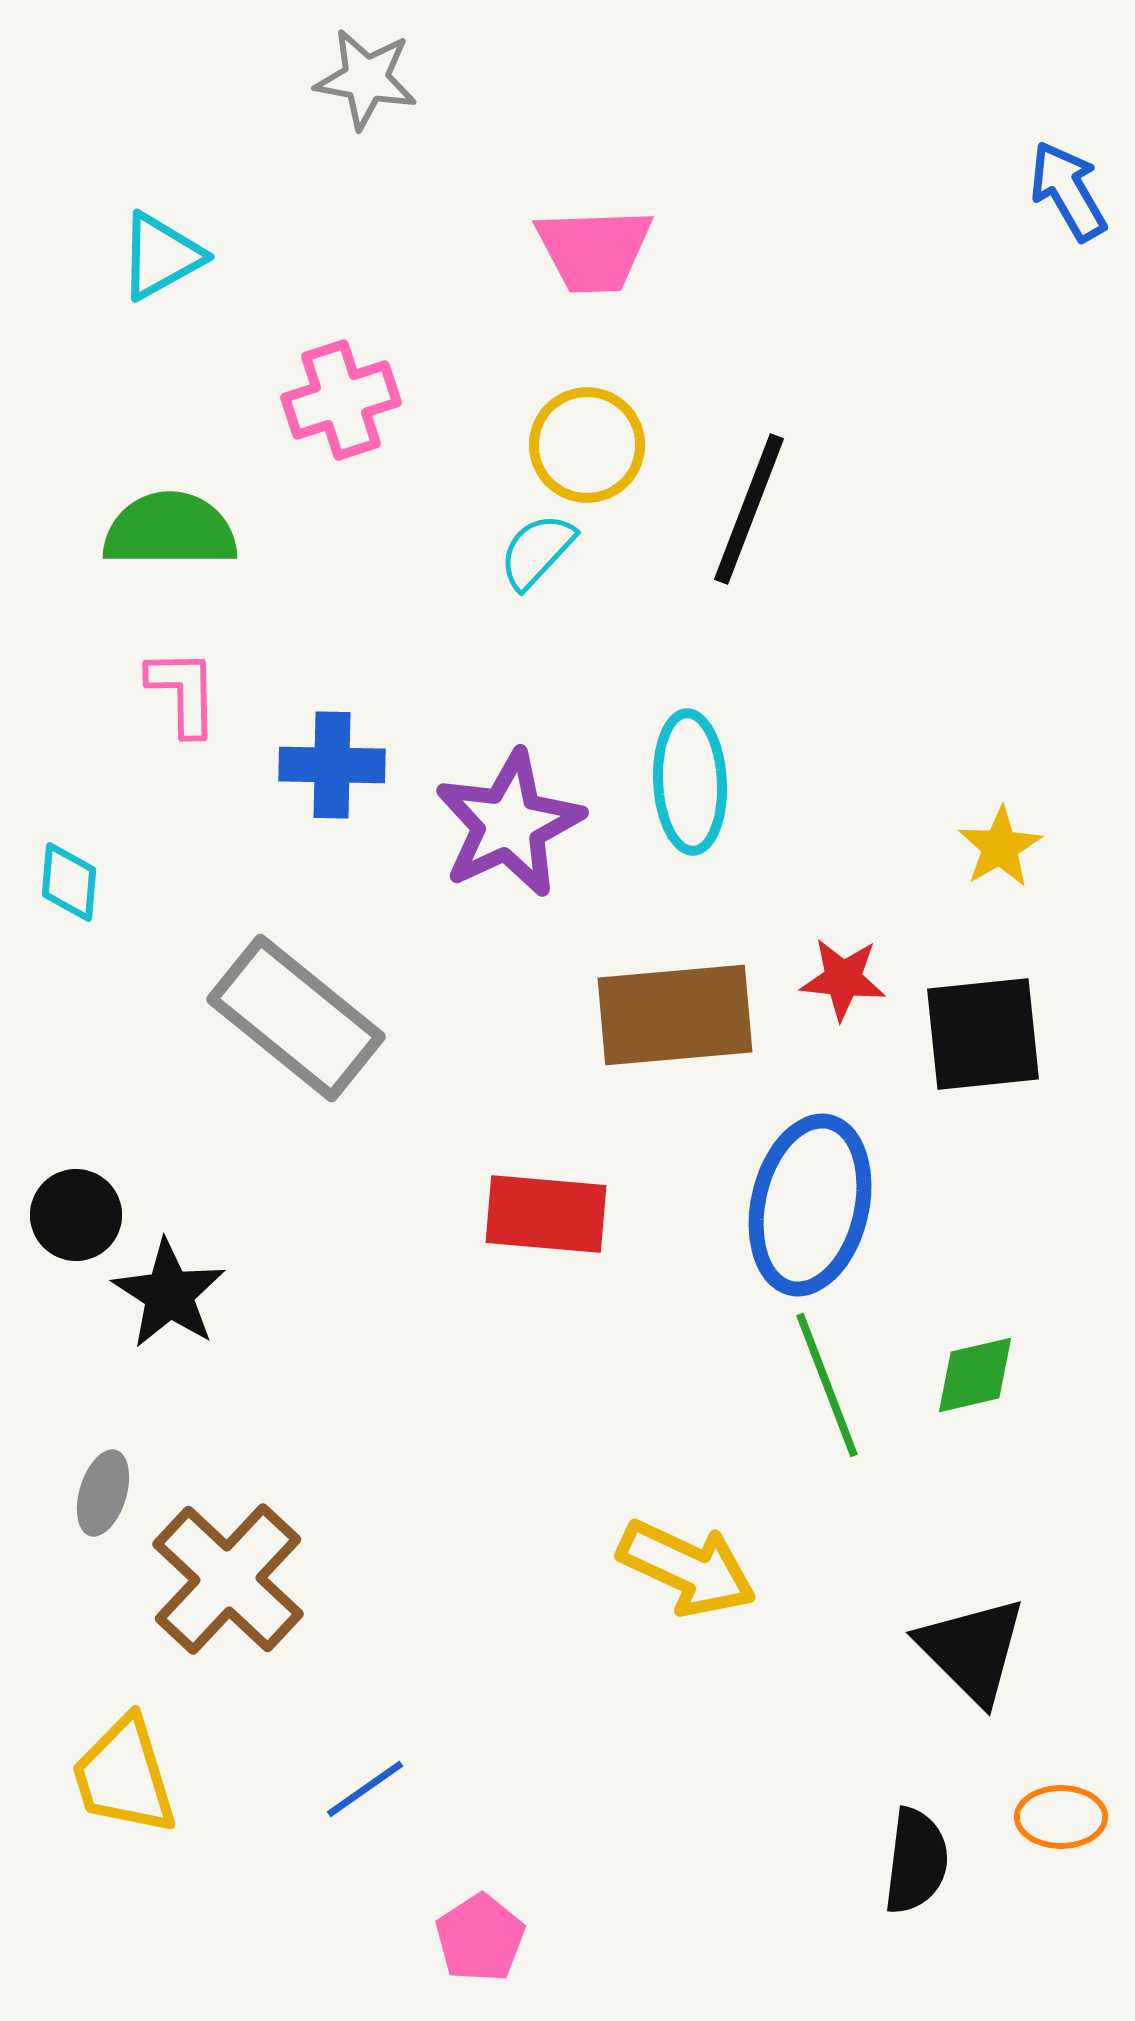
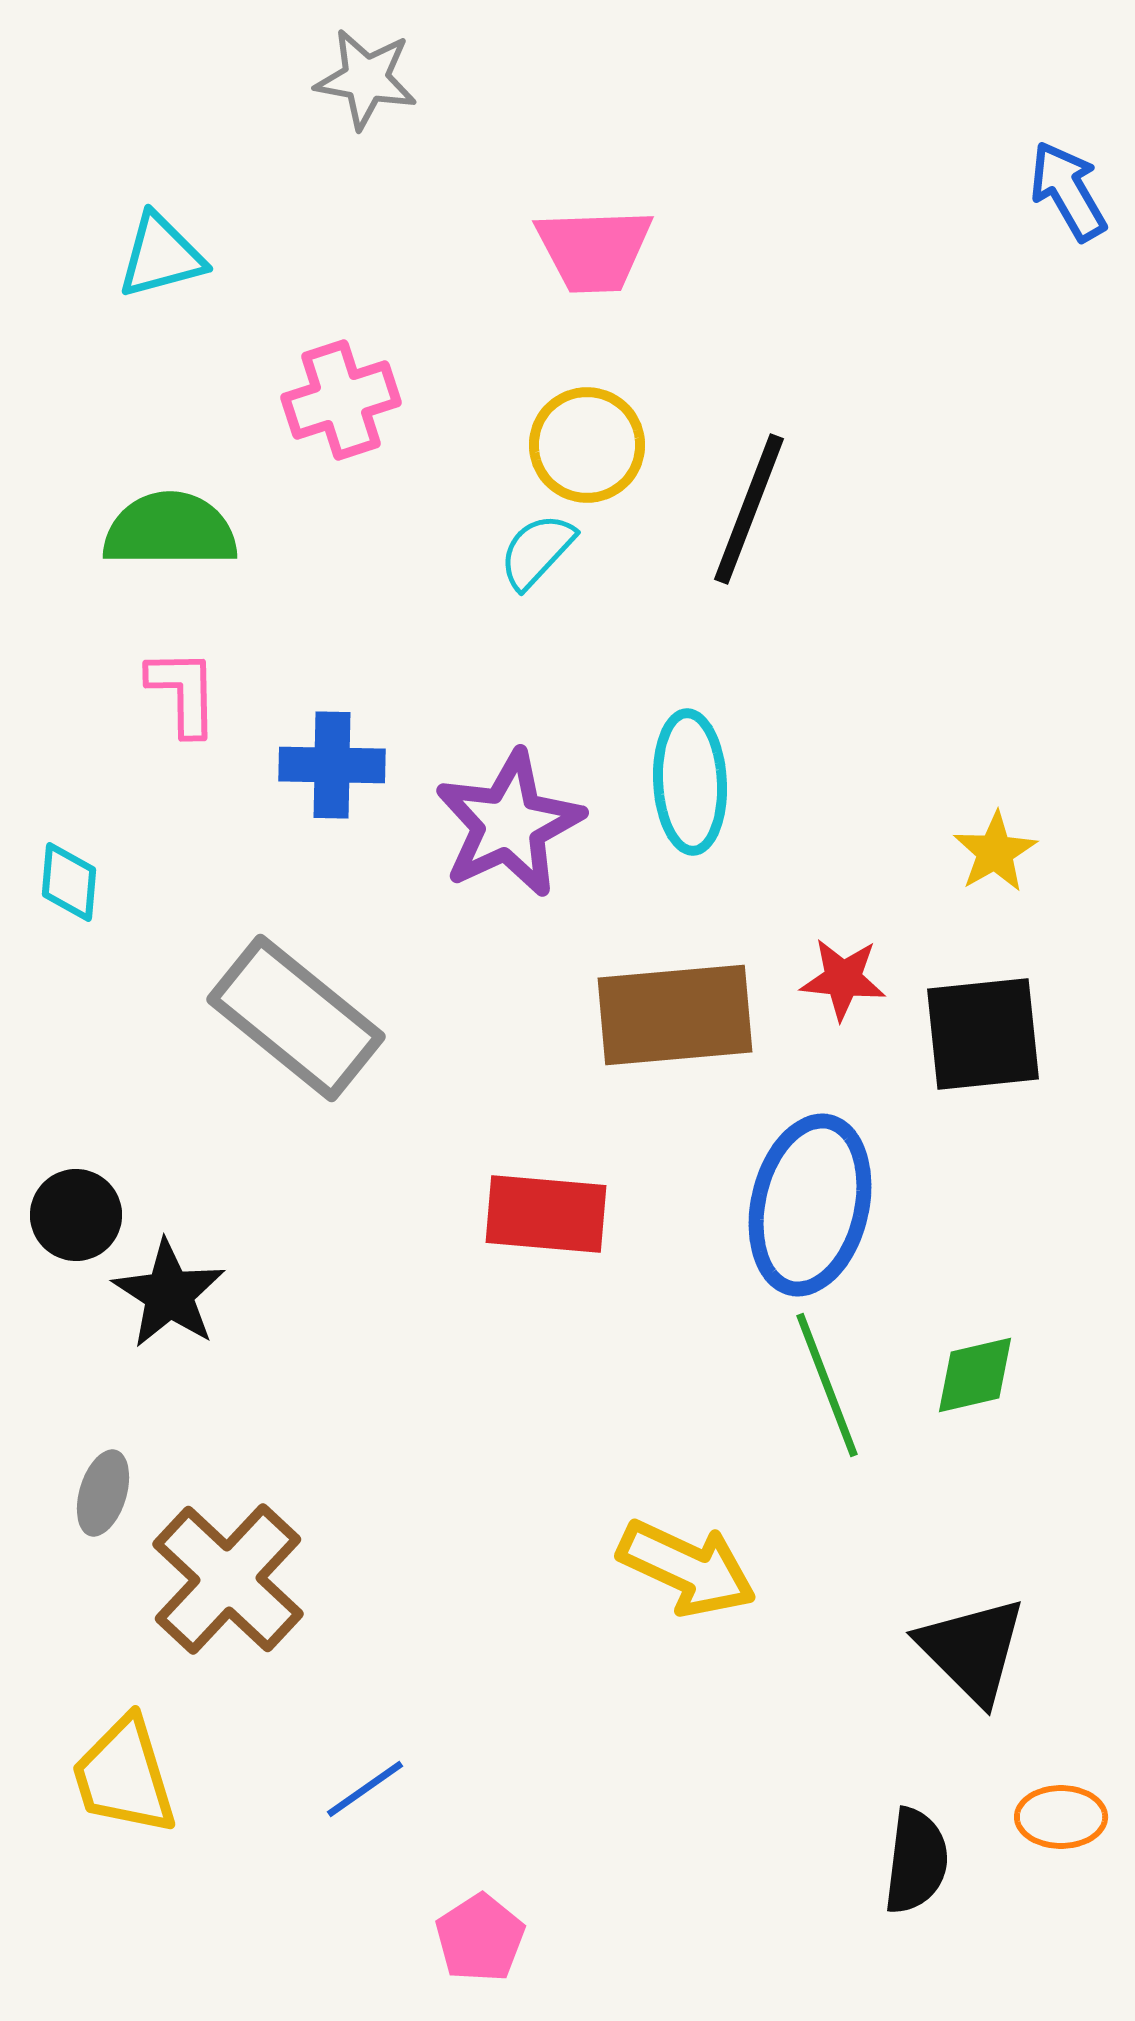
cyan triangle: rotated 14 degrees clockwise
yellow star: moved 5 px left, 5 px down
